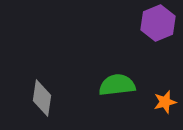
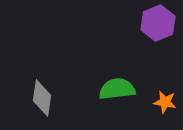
green semicircle: moved 4 px down
orange star: rotated 25 degrees clockwise
